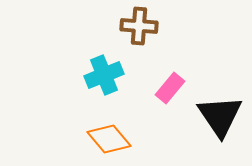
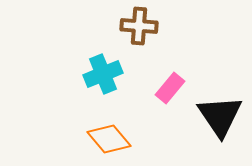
cyan cross: moved 1 px left, 1 px up
